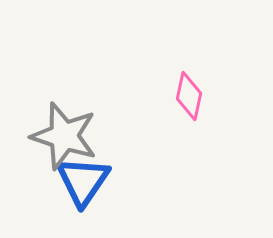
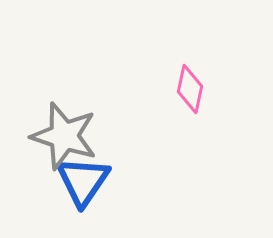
pink diamond: moved 1 px right, 7 px up
